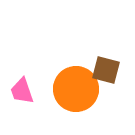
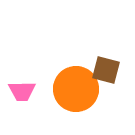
pink trapezoid: rotated 72 degrees counterclockwise
